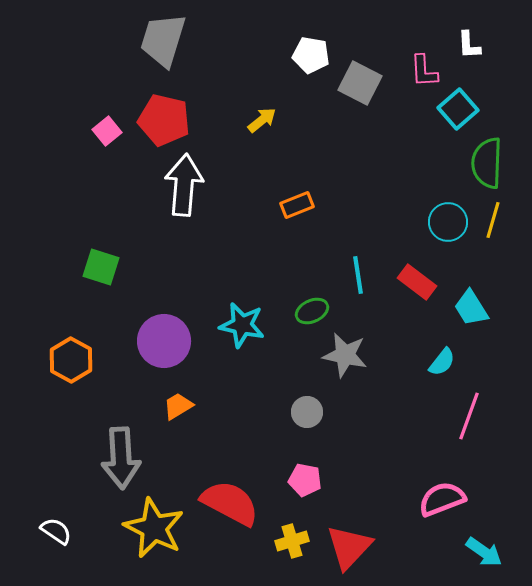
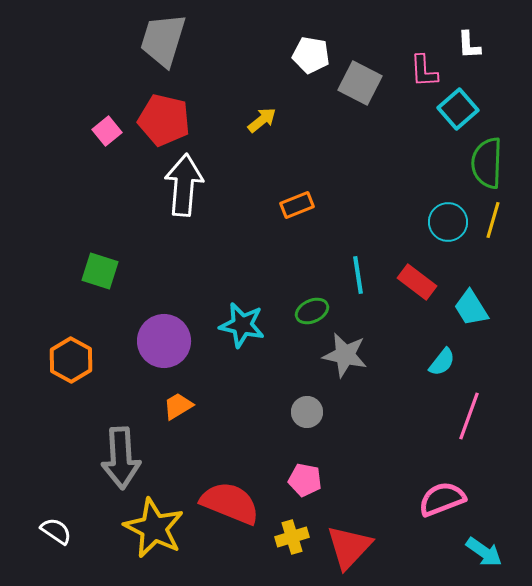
green square: moved 1 px left, 4 px down
red semicircle: rotated 6 degrees counterclockwise
yellow cross: moved 4 px up
